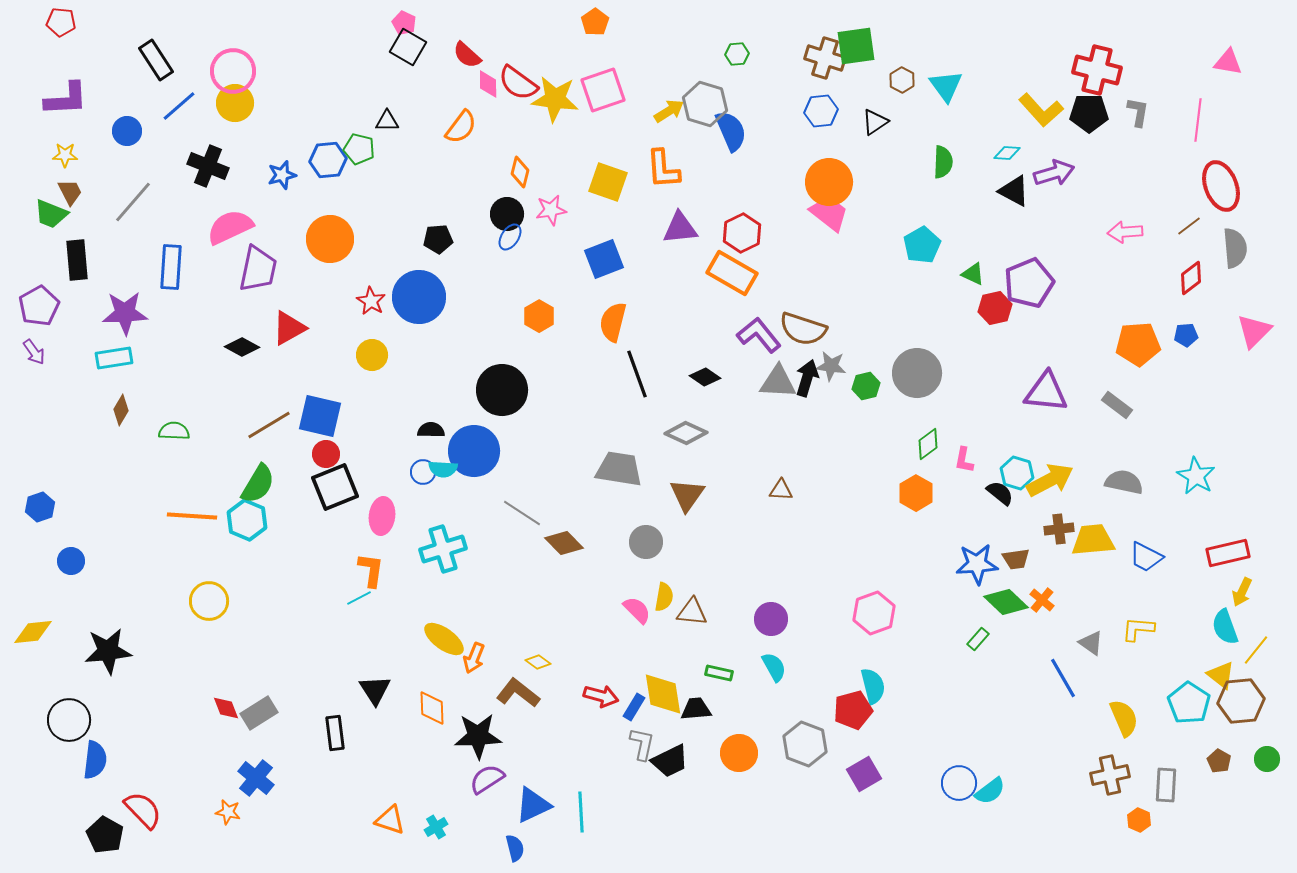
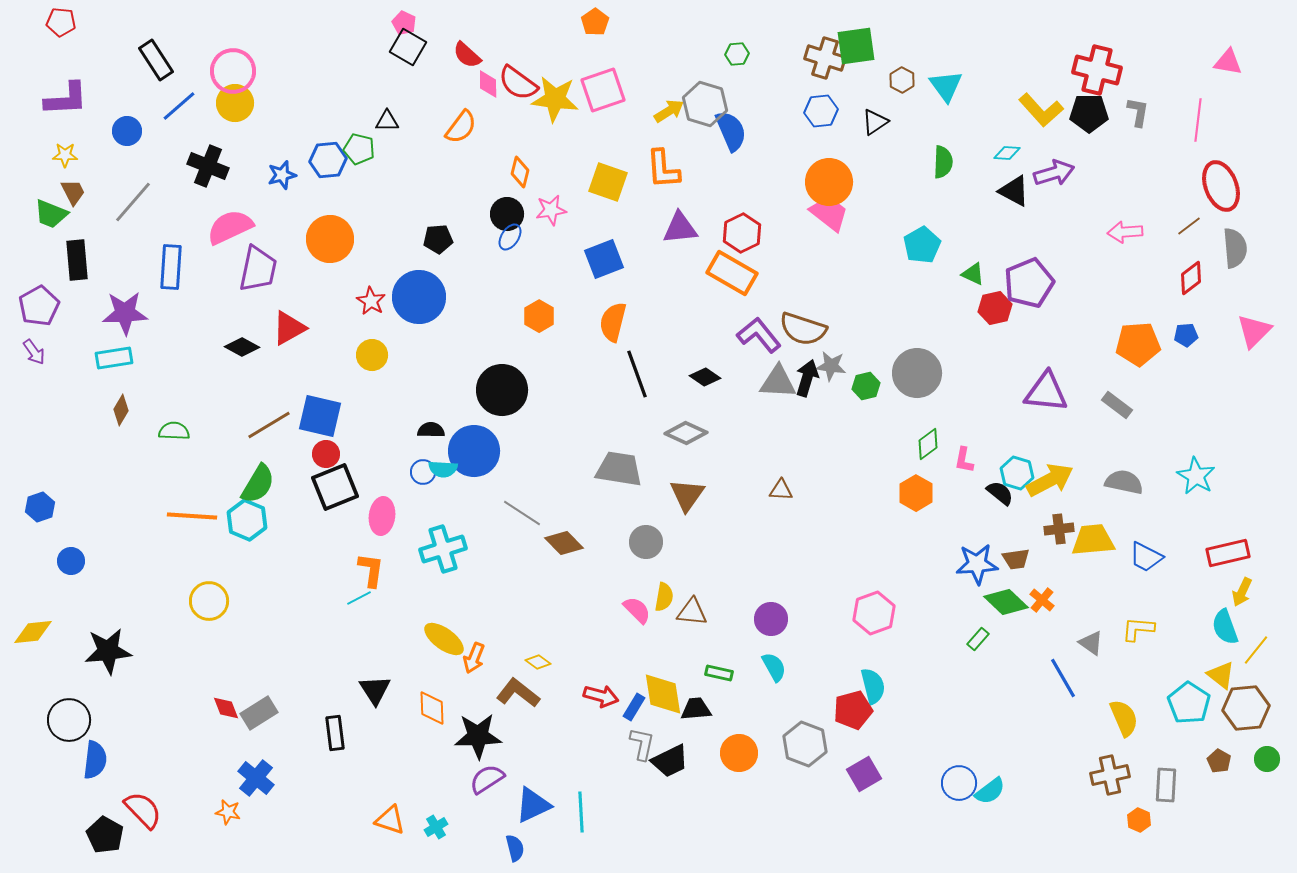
brown trapezoid at (70, 192): moved 3 px right
brown hexagon at (1241, 701): moved 5 px right, 7 px down
